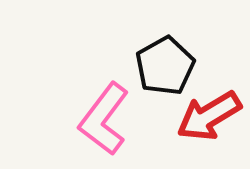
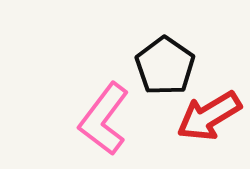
black pentagon: rotated 8 degrees counterclockwise
